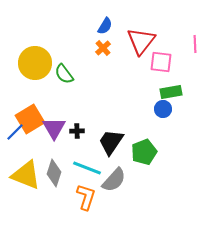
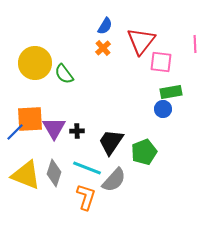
orange square: rotated 28 degrees clockwise
